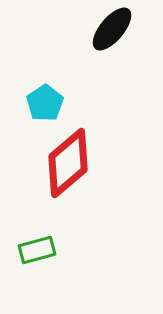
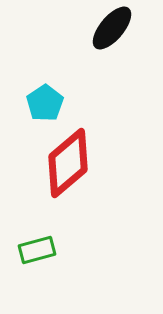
black ellipse: moved 1 px up
